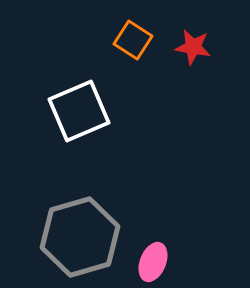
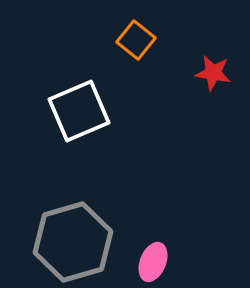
orange square: moved 3 px right; rotated 6 degrees clockwise
red star: moved 20 px right, 26 px down
gray hexagon: moved 7 px left, 5 px down
